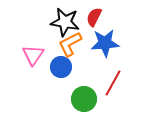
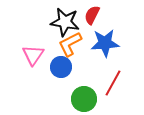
red semicircle: moved 2 px left, 2 px up
